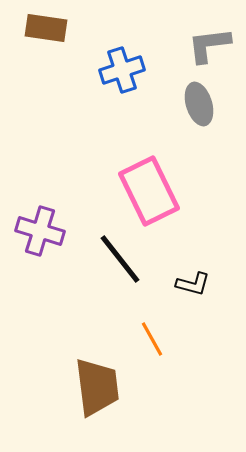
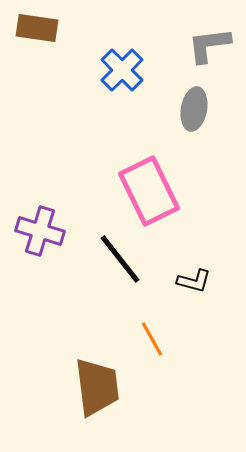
brown rectangle: moved 9 px left
blue cross: rotated 27 degrees counterclockwise
gray ellipse: moved 5 px left, 5 px down; rotated 27 degrees clockwise
black L-shape: moved 1 px right, 3 px up
